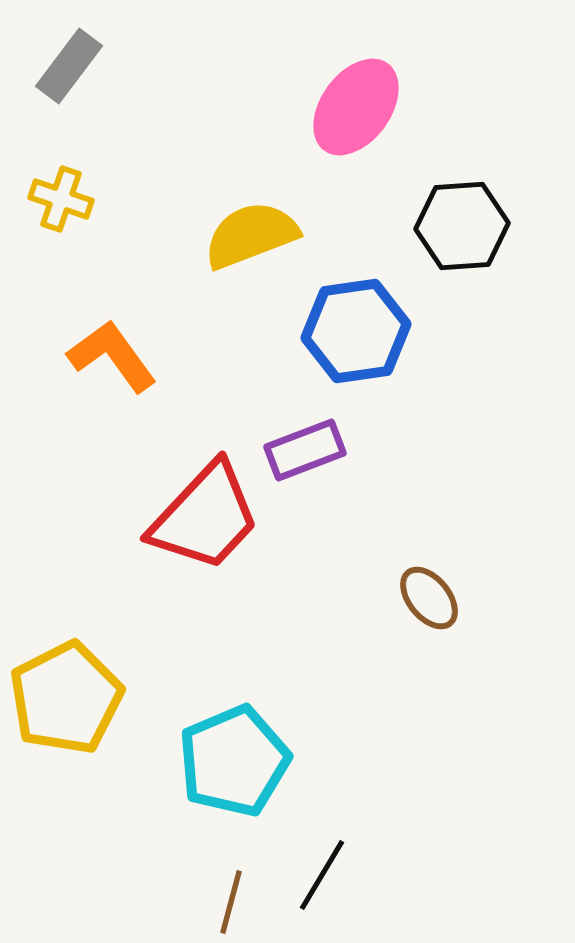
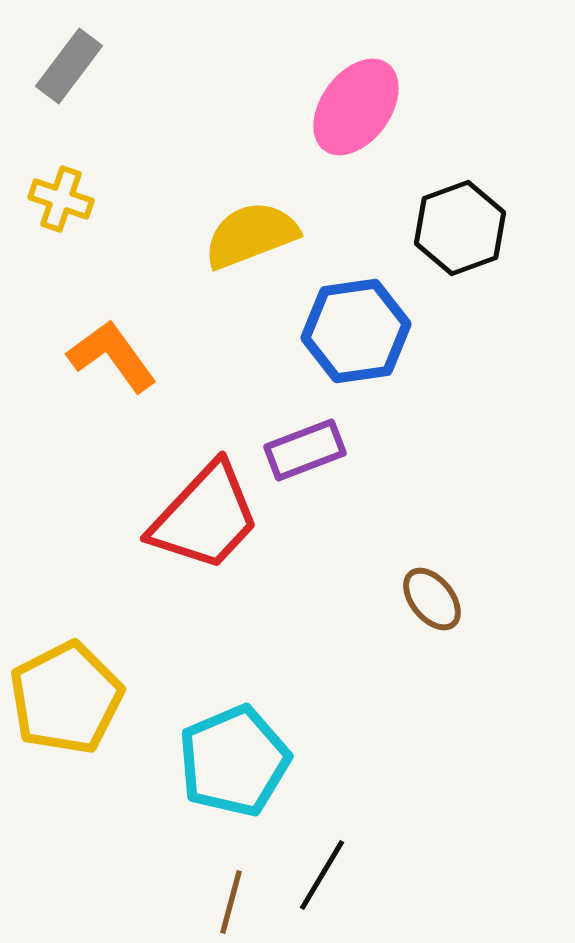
black hexagon: moved 2 px left, 2 px down; rotated 16 degrees counterclockwise
brown ellipse: moved 3 px right, 1 px down
